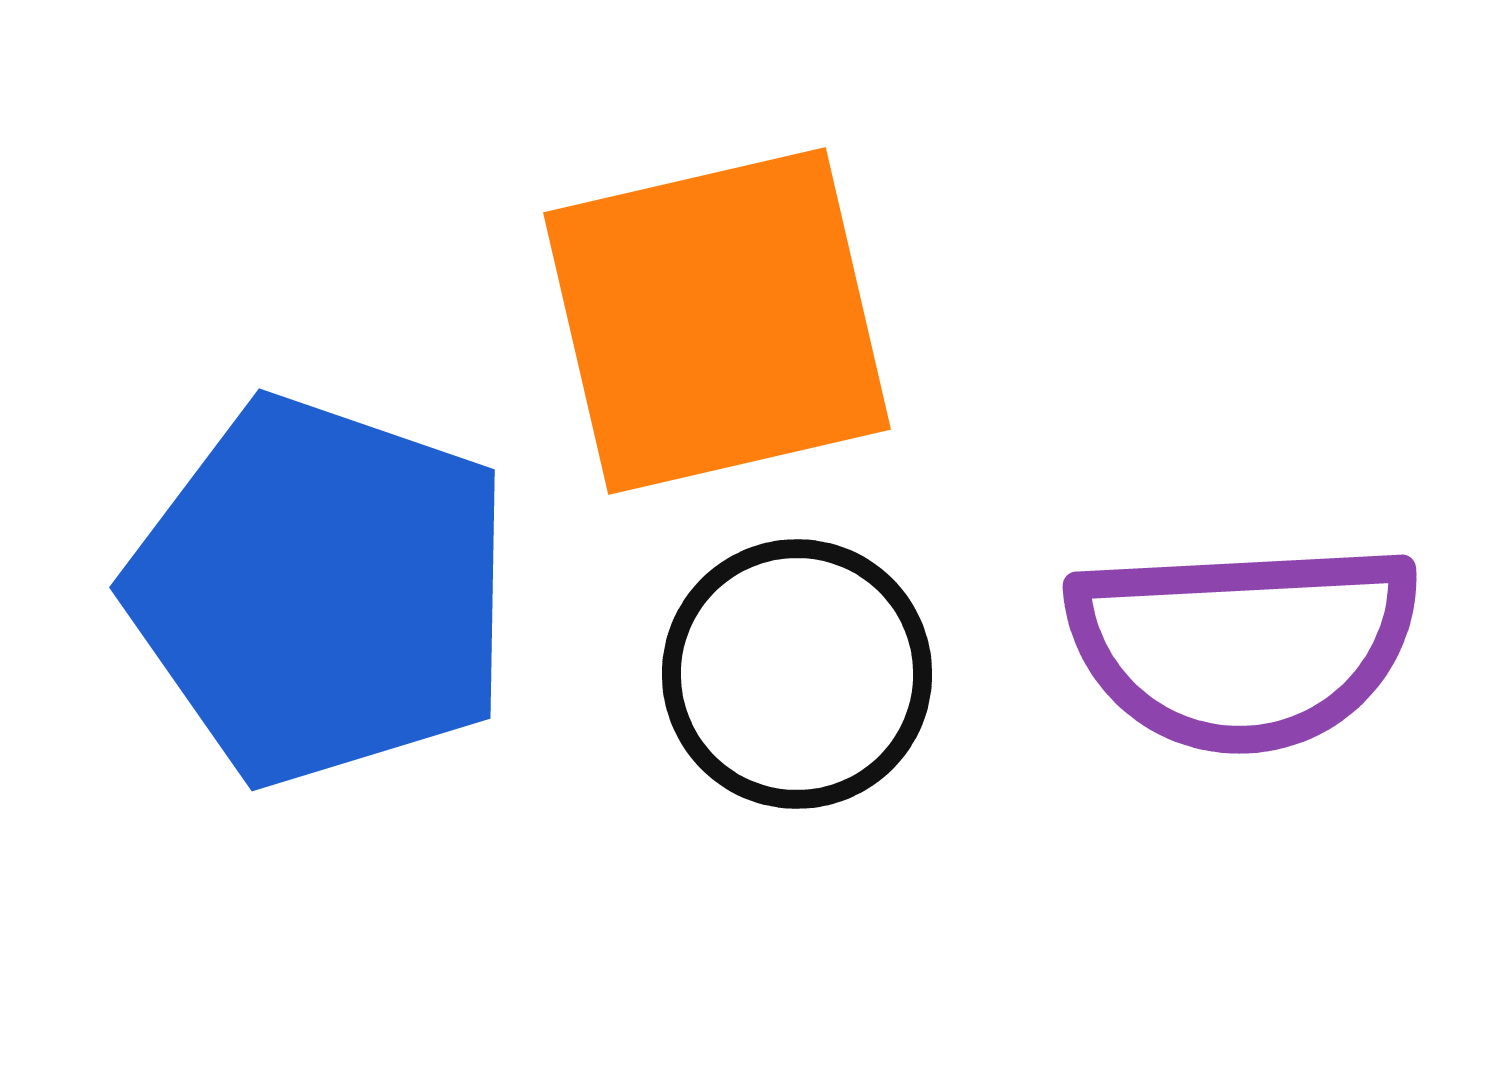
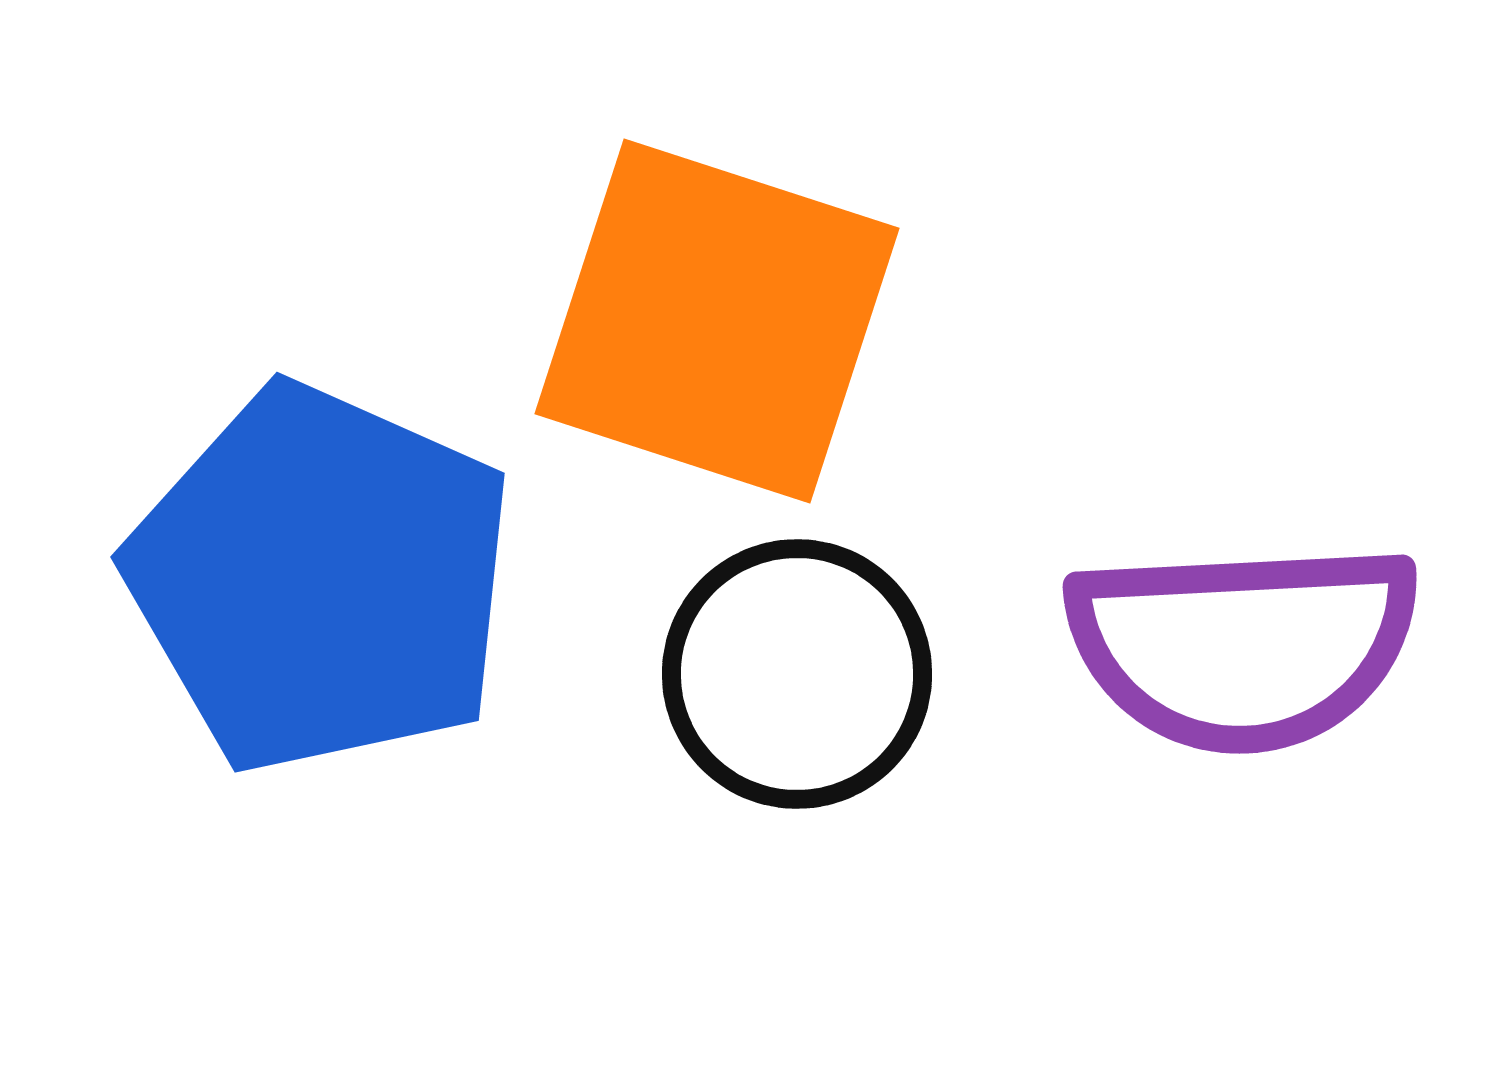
orange square: rotated 31 degrees clockwise
blue pentagon: moved 12 px up; rotated 5 degrees clockwise
